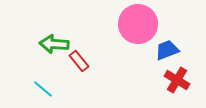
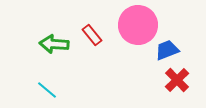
pink circle: moved 1 px down
red rectangle: moved 13 px right, 26 px up
red cross: rotated 15 degrees clockwise
cyan line: moved 4 px right, 1 px down
